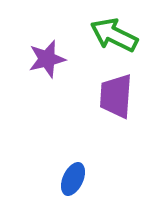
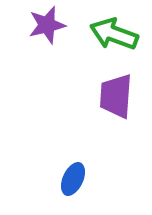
green arrow: moved 1 px up; rotated 6 degrees counterclockwise
purple star: moved 34 px up
